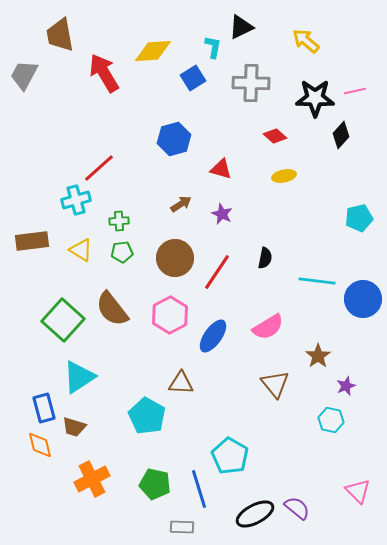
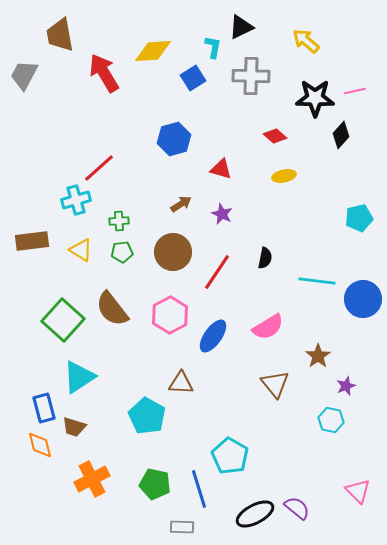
gray cross at (251, 83): moved 7 px up
brown circle at (175, 258): moved 2 px left, 6 px up
